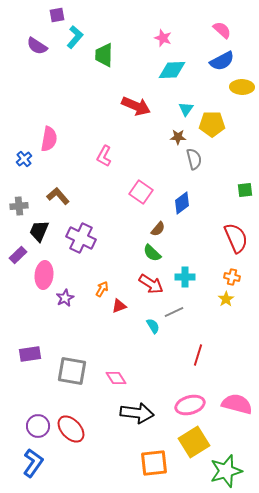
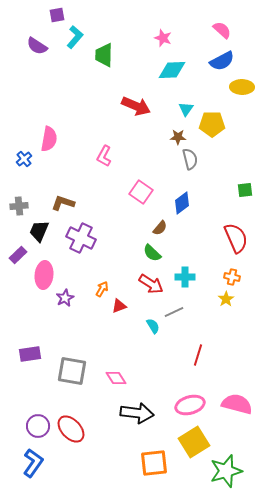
gray semicircle at (194, 159): moved 4 px left
brown L-shape at (58, 196): moved 5 px right, 7 px down; rotated 30 degrees counterclockwise
brown semicircle at (158, 229): moved 2 px right, 1 px up
